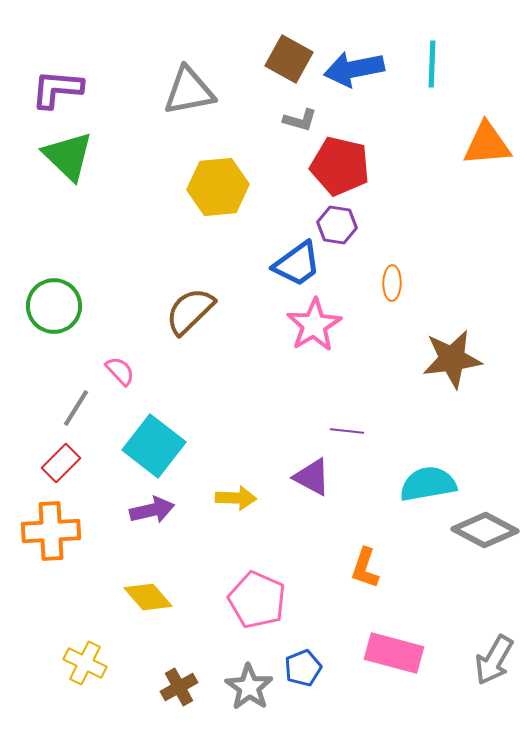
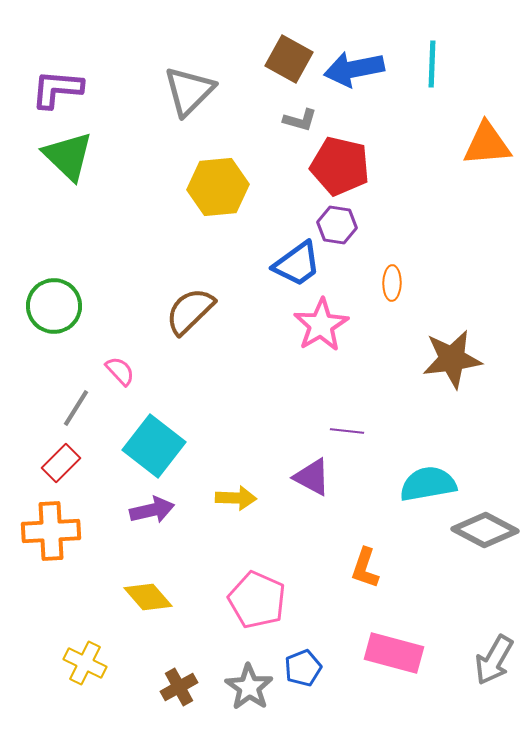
gray triangle: rotated 34 degrees counterclockwise
pink star: moved 7 px right
